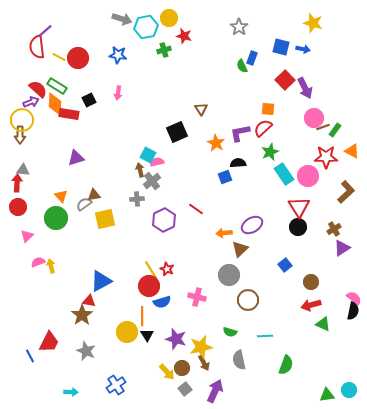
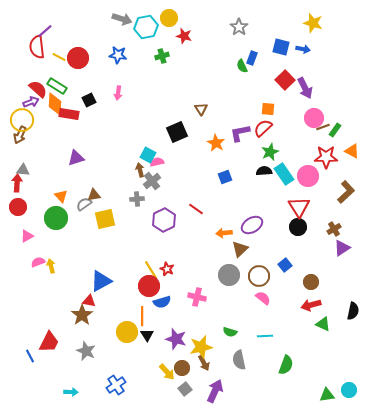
green cross at (164, 50): moved 2 px left, 6 px down
brown arrow at (20, 135): rotated 24 degrees clockwise
black semicircle at (238, 163): moved 26 px right, 8 px down
pink triangle at (27, 236): rotated 16 degrees clockwise
pink semicircle at (354, 298): moved 91 px left
brown circle at (248, 300): moved 11 px right, 24 px up
